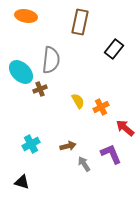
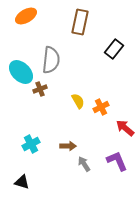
orange ellipse: rotated 40 degrees counterclockwise
brown arrow: rotated 14 degrees clockwise
purple L-shape: moved 6 px right, 7 px down
